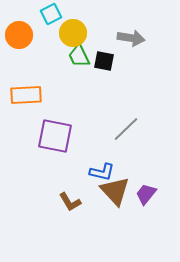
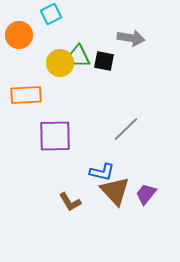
yellow circle: moved 13 px left, 30 px down
purple square: rotated 12 degrees counterclockwise
